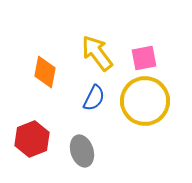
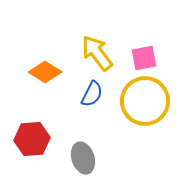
orange diamond: rotated 68 degrees counterclockwise
blue semicircle: moved 2 px left, 4 px up
red hexagon: rotated 16 degrees clockwise
gray ellipse: moved 1 px right, 7 px down
